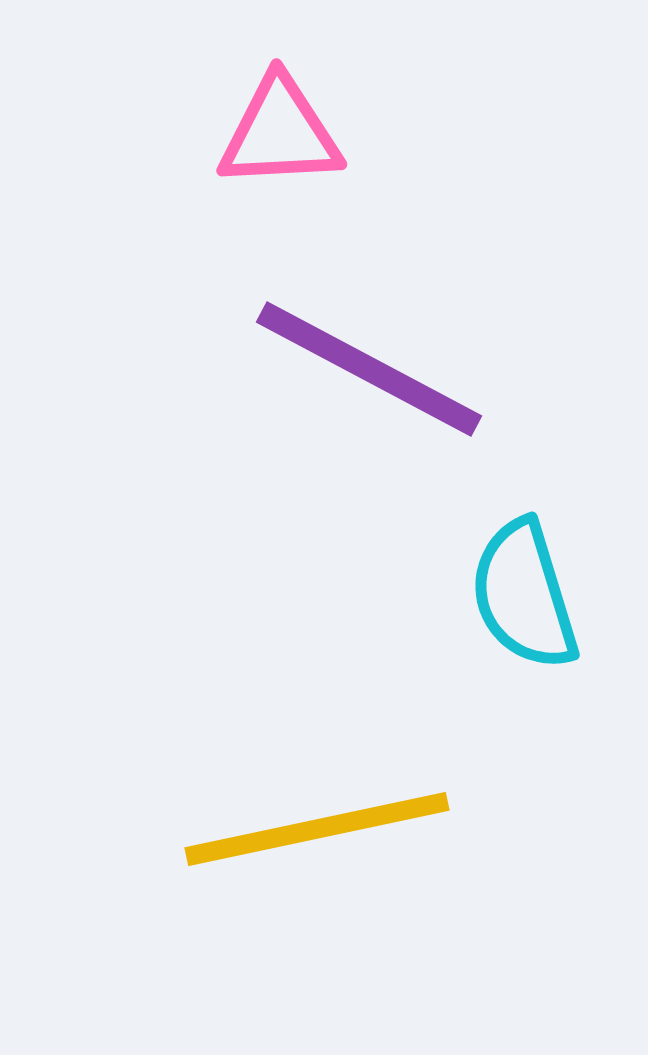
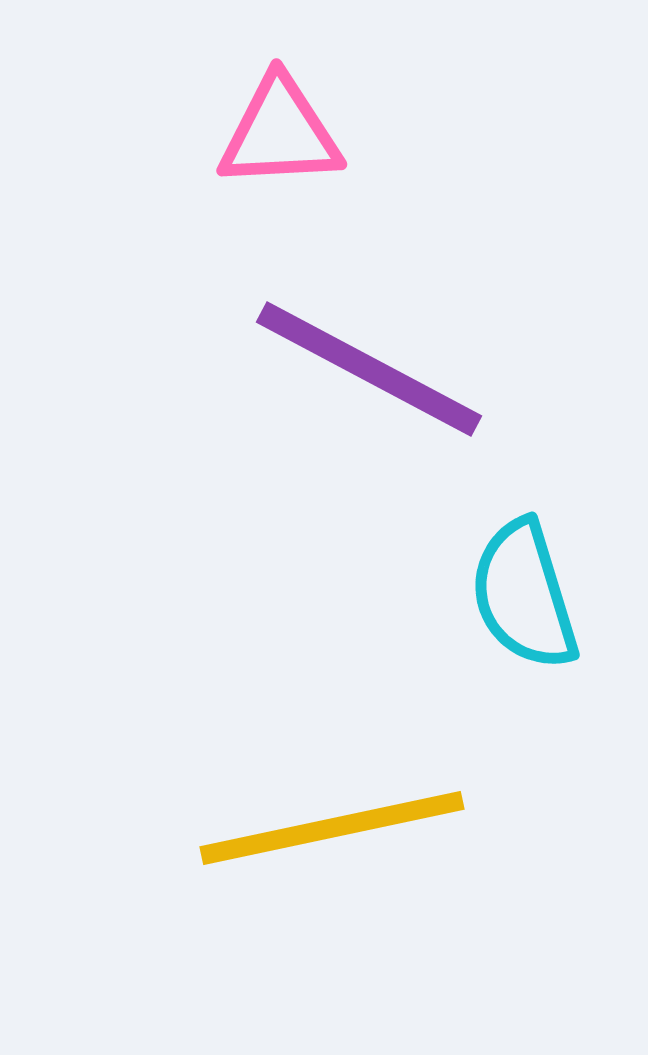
yellow line: moved 15 px right, 1 px up
